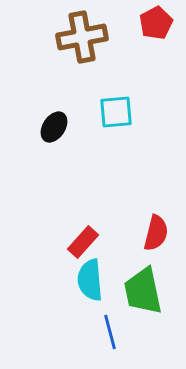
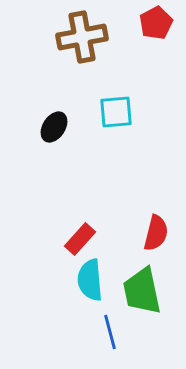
red rectangle: moved 3 px left, 3 px up
green trapezoid: moved 1 px left
